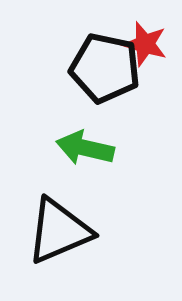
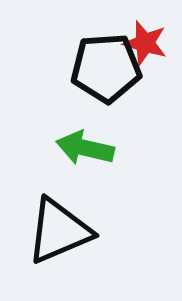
red star: moved 1 px up
black pentagon: moved 1 px right; rotated 16 degrees counterclockwise
